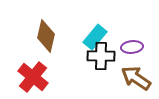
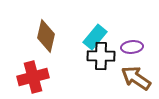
red cross: rotated 36 degrees clockwise
